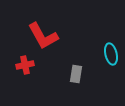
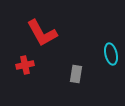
red L-shape: moved 1 px left, 3 px up
